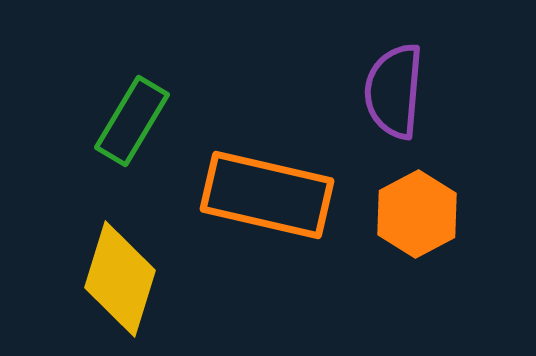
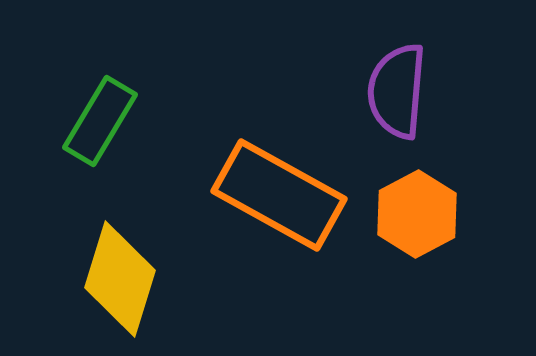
purple semicircle: moved 3 px right
green rectangle: moved 32 px left
orange rectangle: moved 12 px right; rotated 16 degrees clockwise
